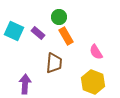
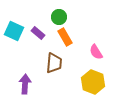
orange rectangle: moved 1 px left, 1 px down
